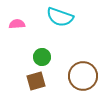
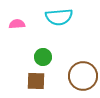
cyan semicircle: moved 1 px left; rotated 24 degrees counterclockwise
green circle: moved 1 px right
brown square: rotated 18 degrees clockwise
